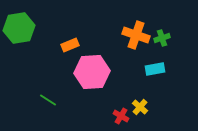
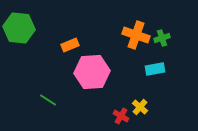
green hexagon: rotated 16 degrees clockwise
